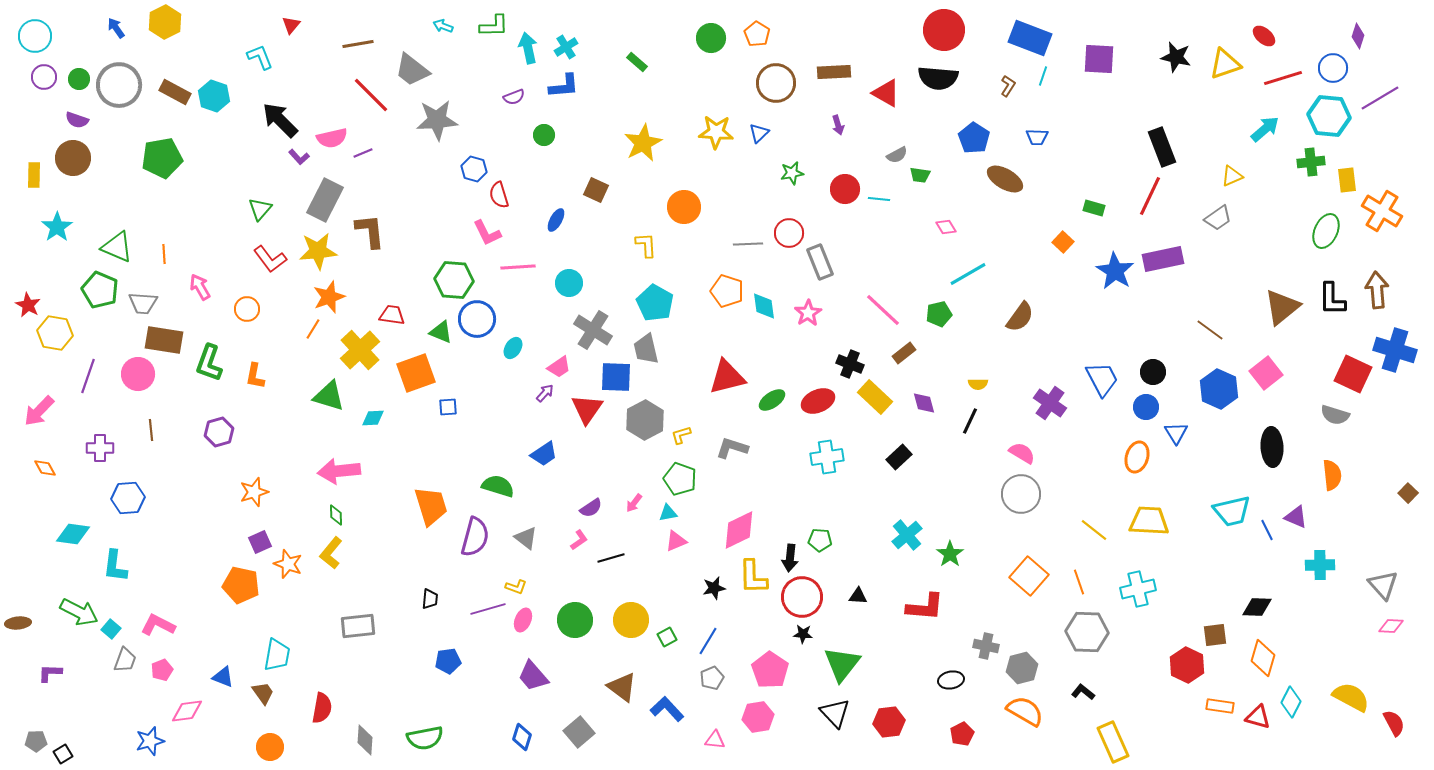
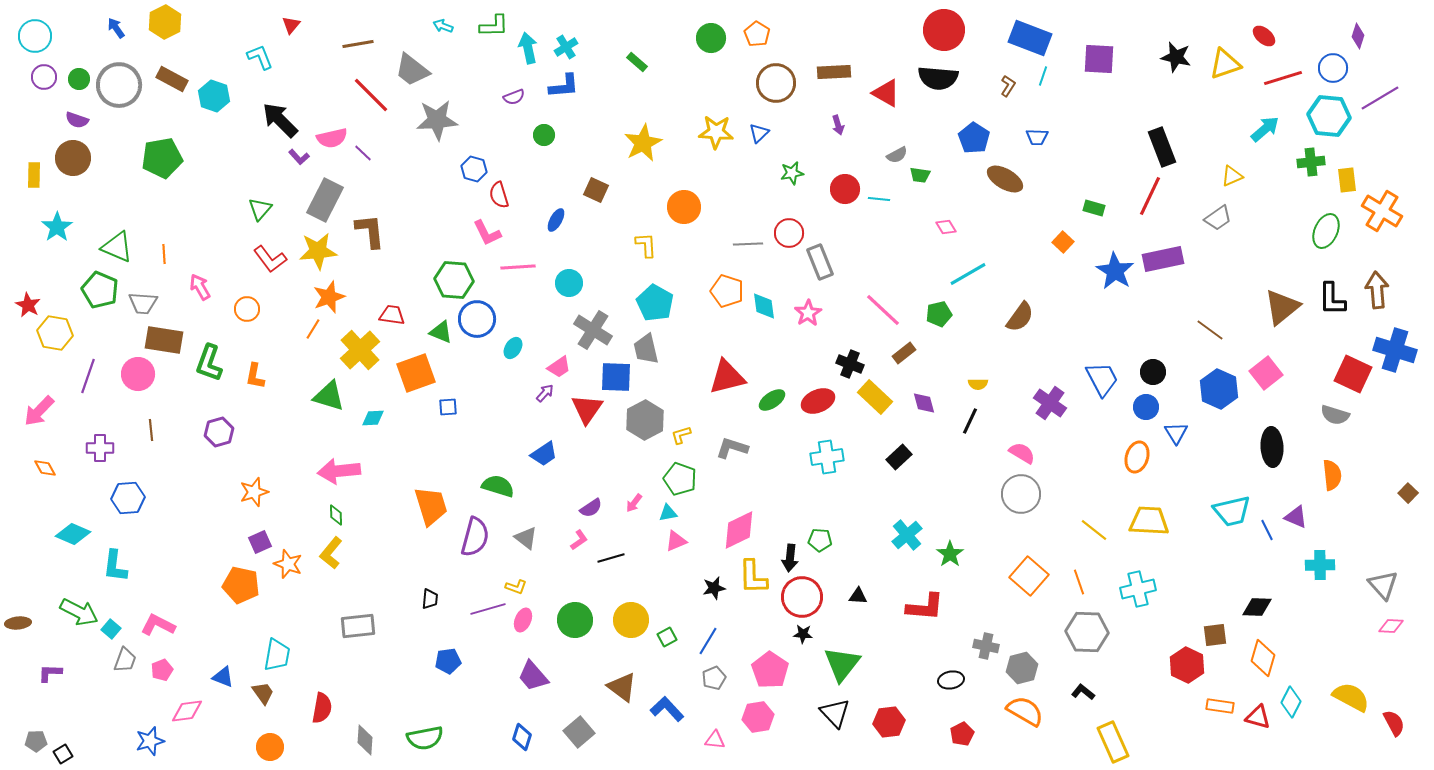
brown rectangle at (175, 92): moved 3 px left, 13 px up
purple line at (363, 153): rotated 66 degrees clockwise
cyan diamond at (73, 534): rotated 16 degrees clockwise
gray pentagon at (712, 678): moved 2 px right
